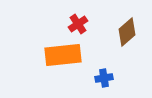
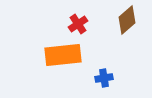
brown diamond: moved 12 px up
